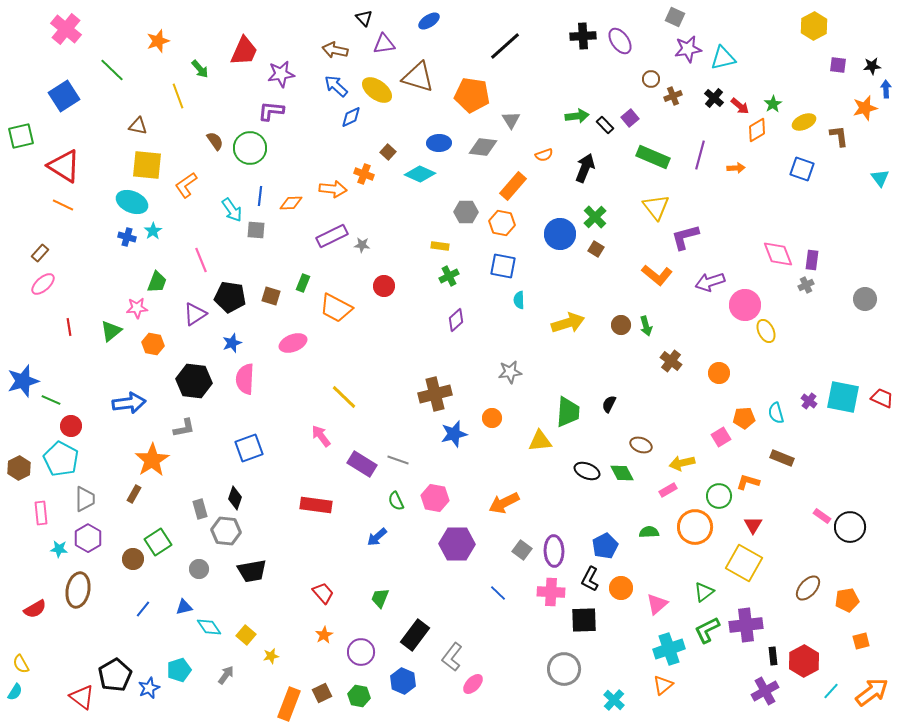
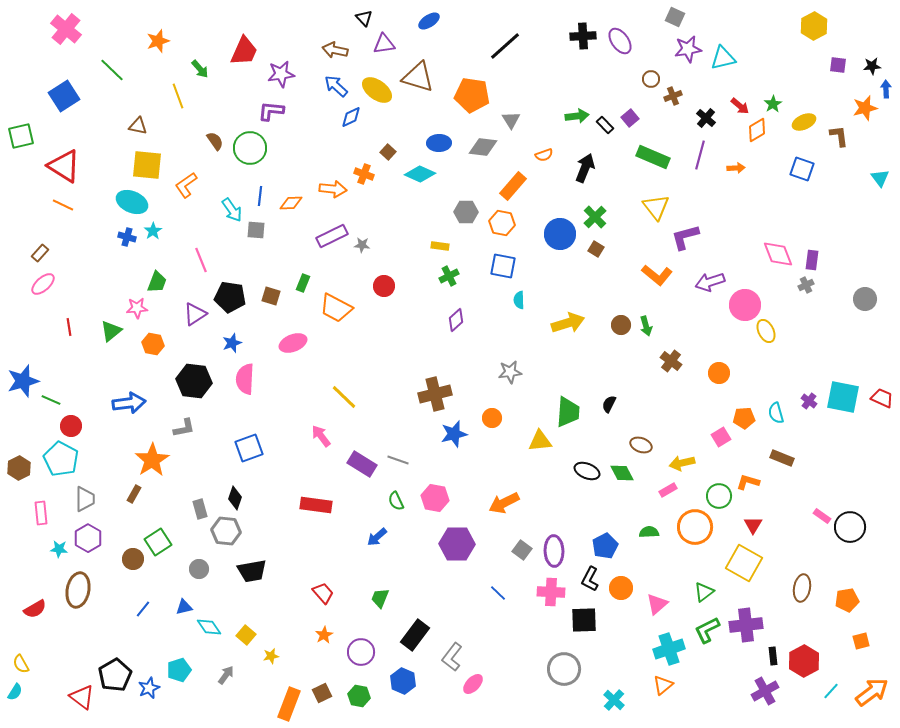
black cross at (714, 98): moved 8 px left, 20 px down
brown ellipse at (808, 588): moved 6 px left; rotated 32 degrees counterclockwise
